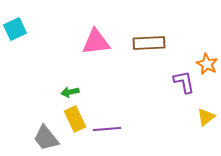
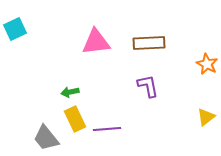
purple L-shape: moved 36 px left, 4 px down
